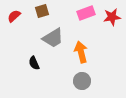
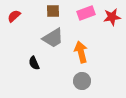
brown square: moved 11 px right; rotated 16 degrees clockwise
